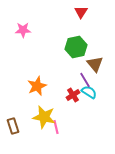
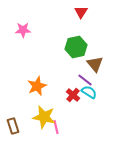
purple line: rotated 21 degrees counterclockwise
red cross: rotated 16 degrees counterclockwise
